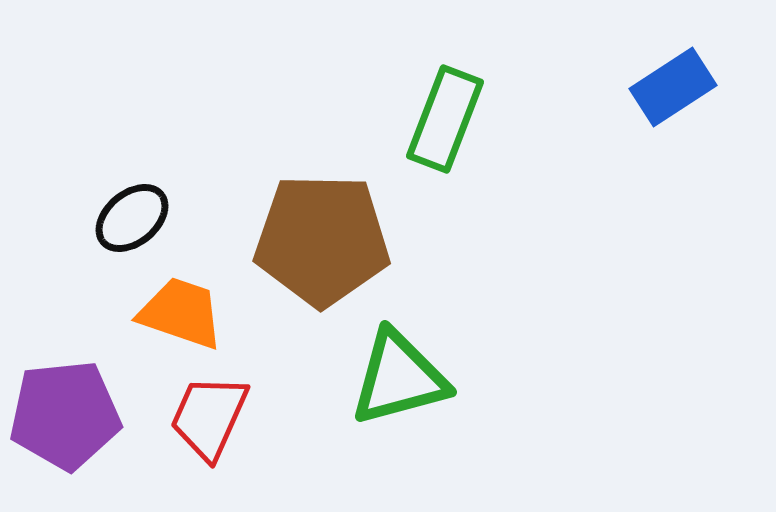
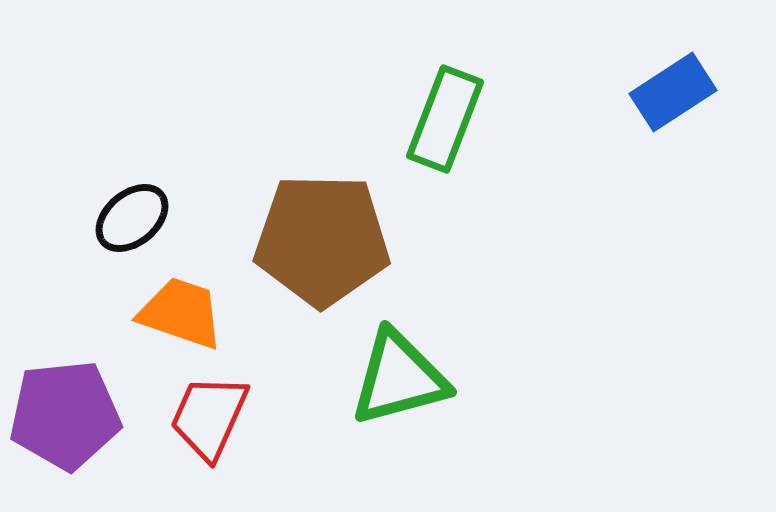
blue rectangle: moved 5 px down
